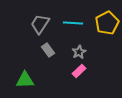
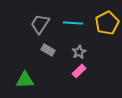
gray rectangle: rotated 24 degrees counterclockwise
